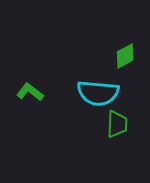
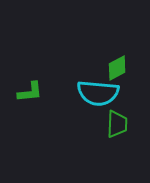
green diamond: moved 8 px left, 12 px down
green L-shape: rotated 136 degrees clockwise
